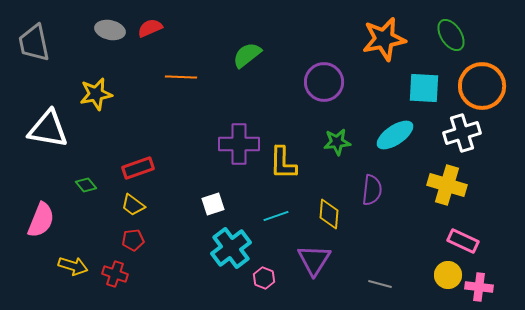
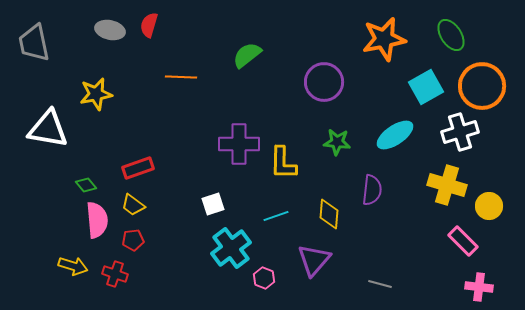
red semicircle: moved 1 px left, 3 px up; rotated 50 degrees counterclockwise
cyan square: moved 2 px right, 1 px up; rotated 32 degrees counterclockwise
white cross: moved 2 px left, 1 px up
green star: rotated 12 degrees clockwise
pink semicircle: moved 56 px right; rotated 27 degrees counterclockwise
pink rectangle: rotated 20 degrees clockwise
purple triangle: rotated 9 degrees clockwise
yellow circle: moved 41 px right, 69 px up
